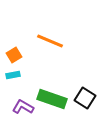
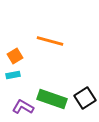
orange line: rotated 8 degrees counterclockwise
orange square: moved 1 px right, 1 px down
black square: rotated 25 degrees clockwise
